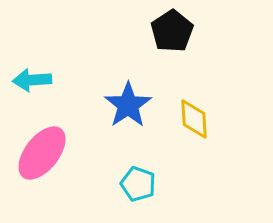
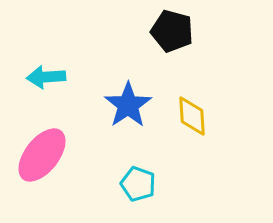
black pentagon: rotated 24 degrees counterclockwise
cyan arrow: moved 14 px right, 3 px up
yellow diamond: moved 2 px left, 3 px up
pink ellipse: moved 2 px down
